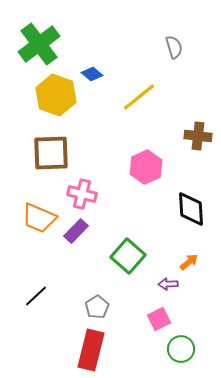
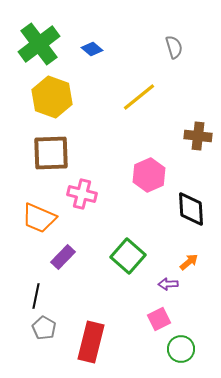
blue diamond: moved 25 px up
yellow hexagon: moved 4 px left, 2 px down
pink hexagon: moved 3 px right, 8 px down
purple rectangle: moved 13 px left, 26 px down
black line: rotated 35 degrees counterclockwise
gray pentagon: moved 53 px left, 21 px down; rotated 10 degrees counterclockwise
red rectangle: moved 8 px up
